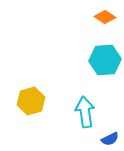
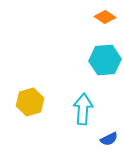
yellow hexagon: moved 1 px left, 1 px down
cyan arrow: moved 2 px left, 3 px up; rotated 12 degrees clockwise
blue semicircle: moved 1 px left
